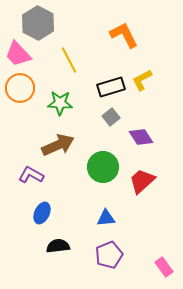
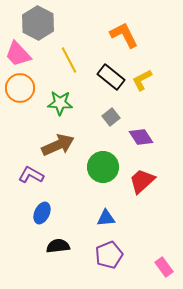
black rectangle: moved 10 px up; rotated 56 degrees clockwise
